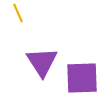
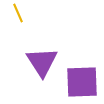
purple square: moved 4 px down
